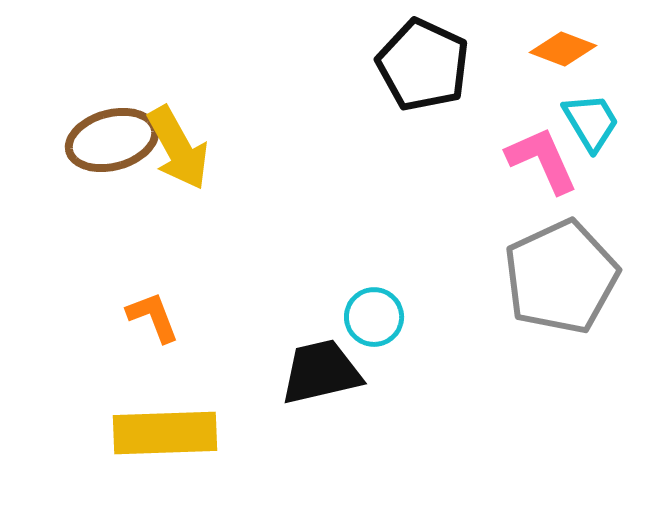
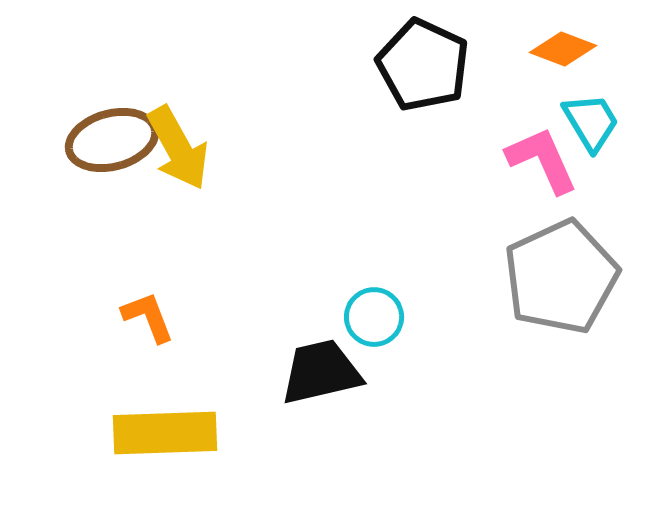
orange L-shape: moved 5 px left
